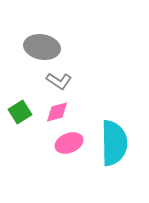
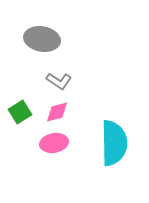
gray ellipse: moved 8 px up
pink ellipse: moved 15 px left; rotated 12 degrees clockwise
